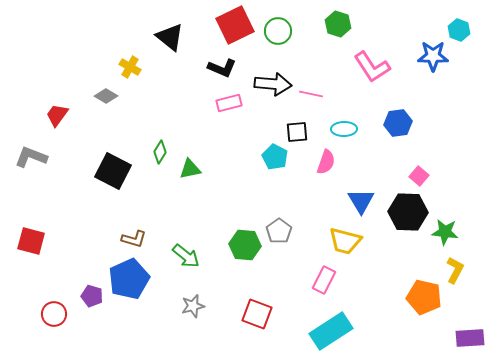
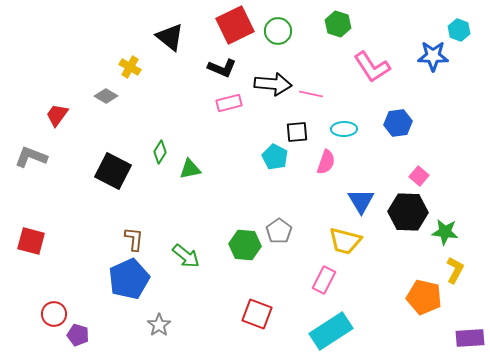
brown L-shape at (134, 239): rotated 100 degrees counterclockwise
purple pentagon at (92, 296): moved 14 px left, 39 px down
gray star at (193, 306): moved 34 px left, 19 px down; rotated 20 degrees counterclockwise
